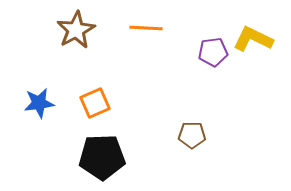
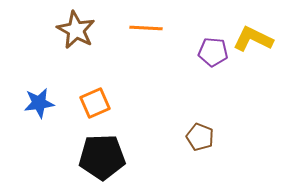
brown star: rotated 15 degrees counterclockwise
purple pentagon: rotated 12 degrees clockwise
brown pentagon: moved 8 px right, 2 px down; rotated 20 degrees clockwise
